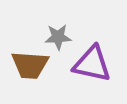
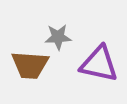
purple triangle: moved 7 px right
